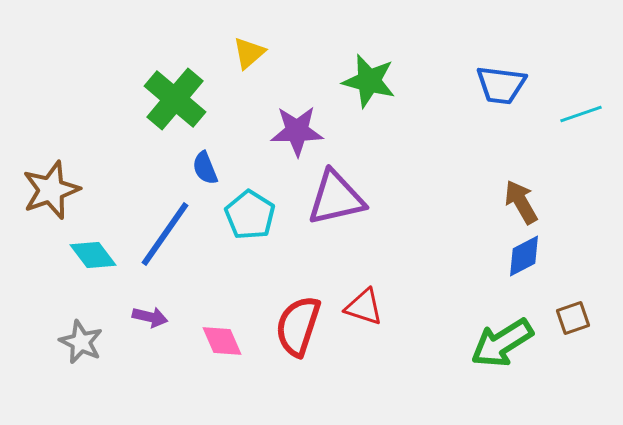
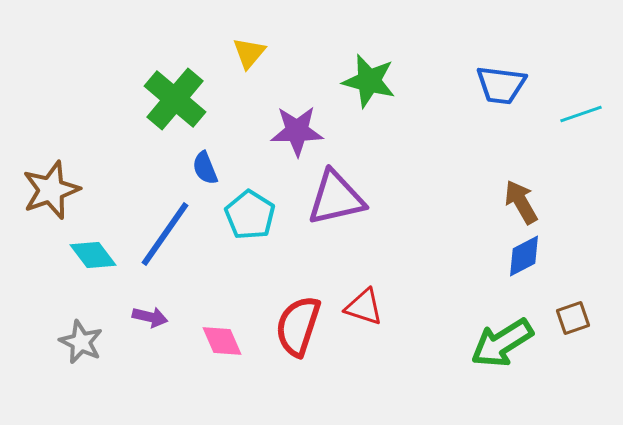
yellow triangle: rotated 9 degrees counterclockwise
